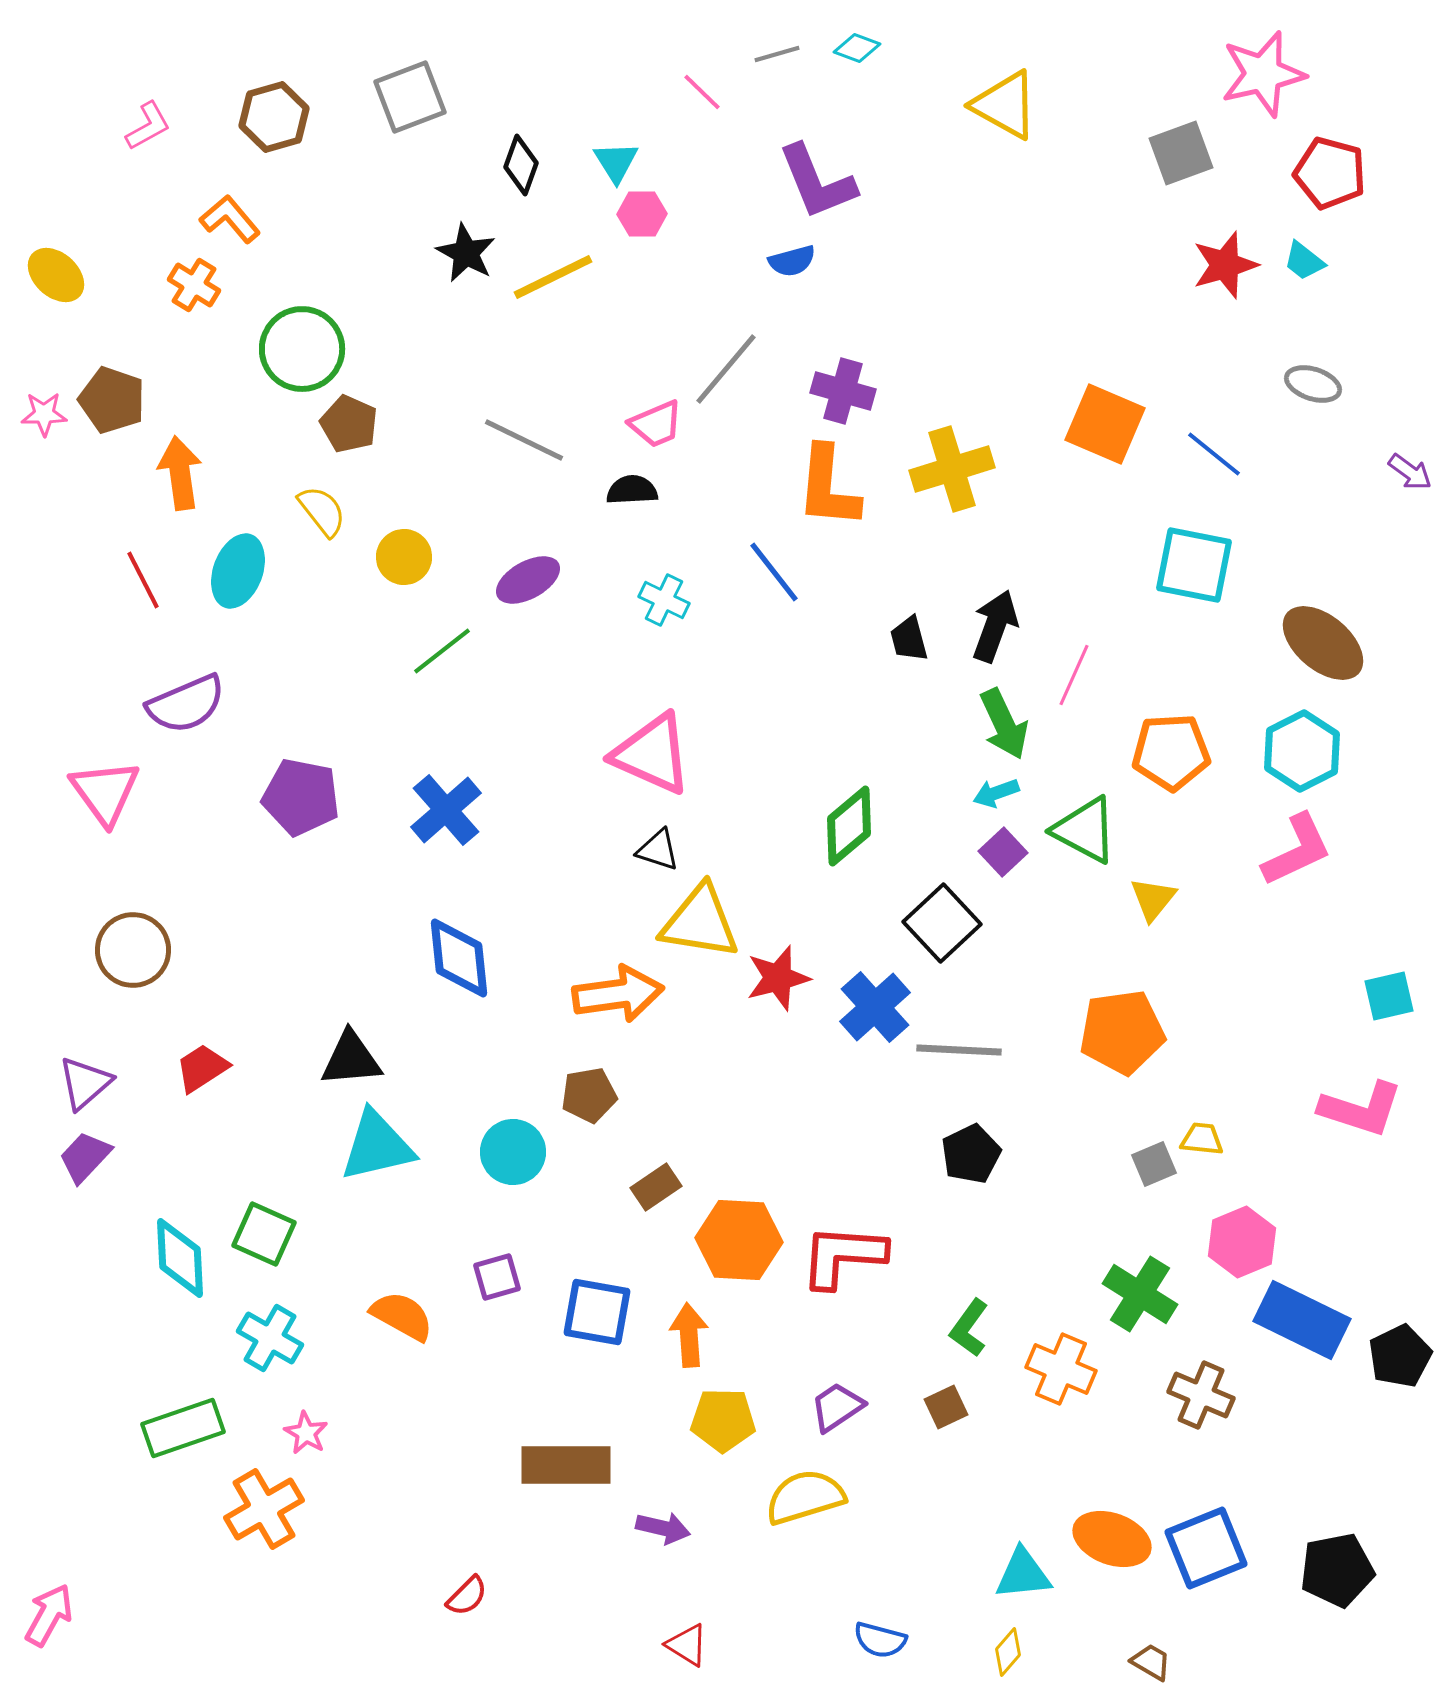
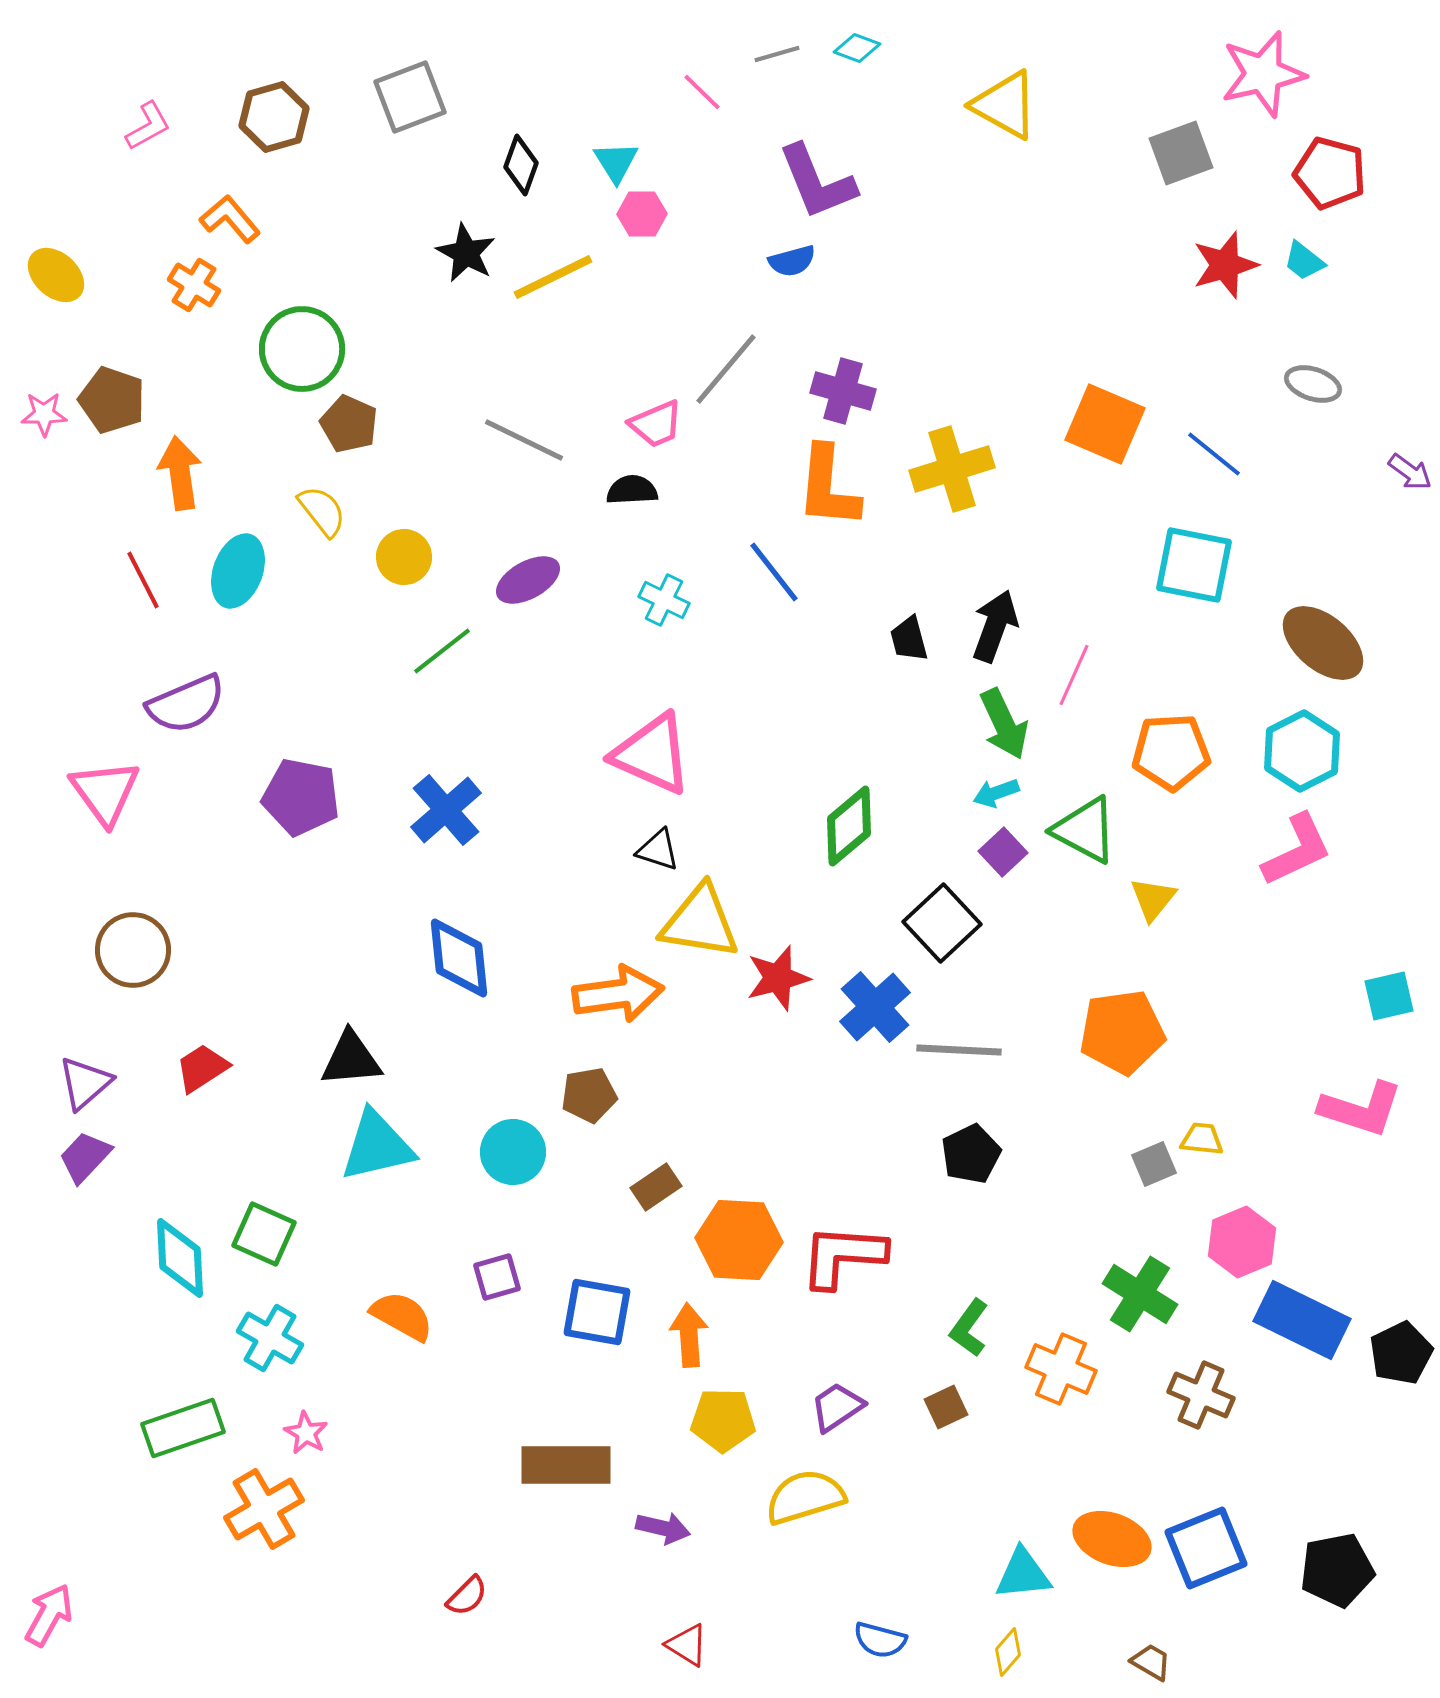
black pentagon at (1400, 1356): moved 1 px right, 3 px up
